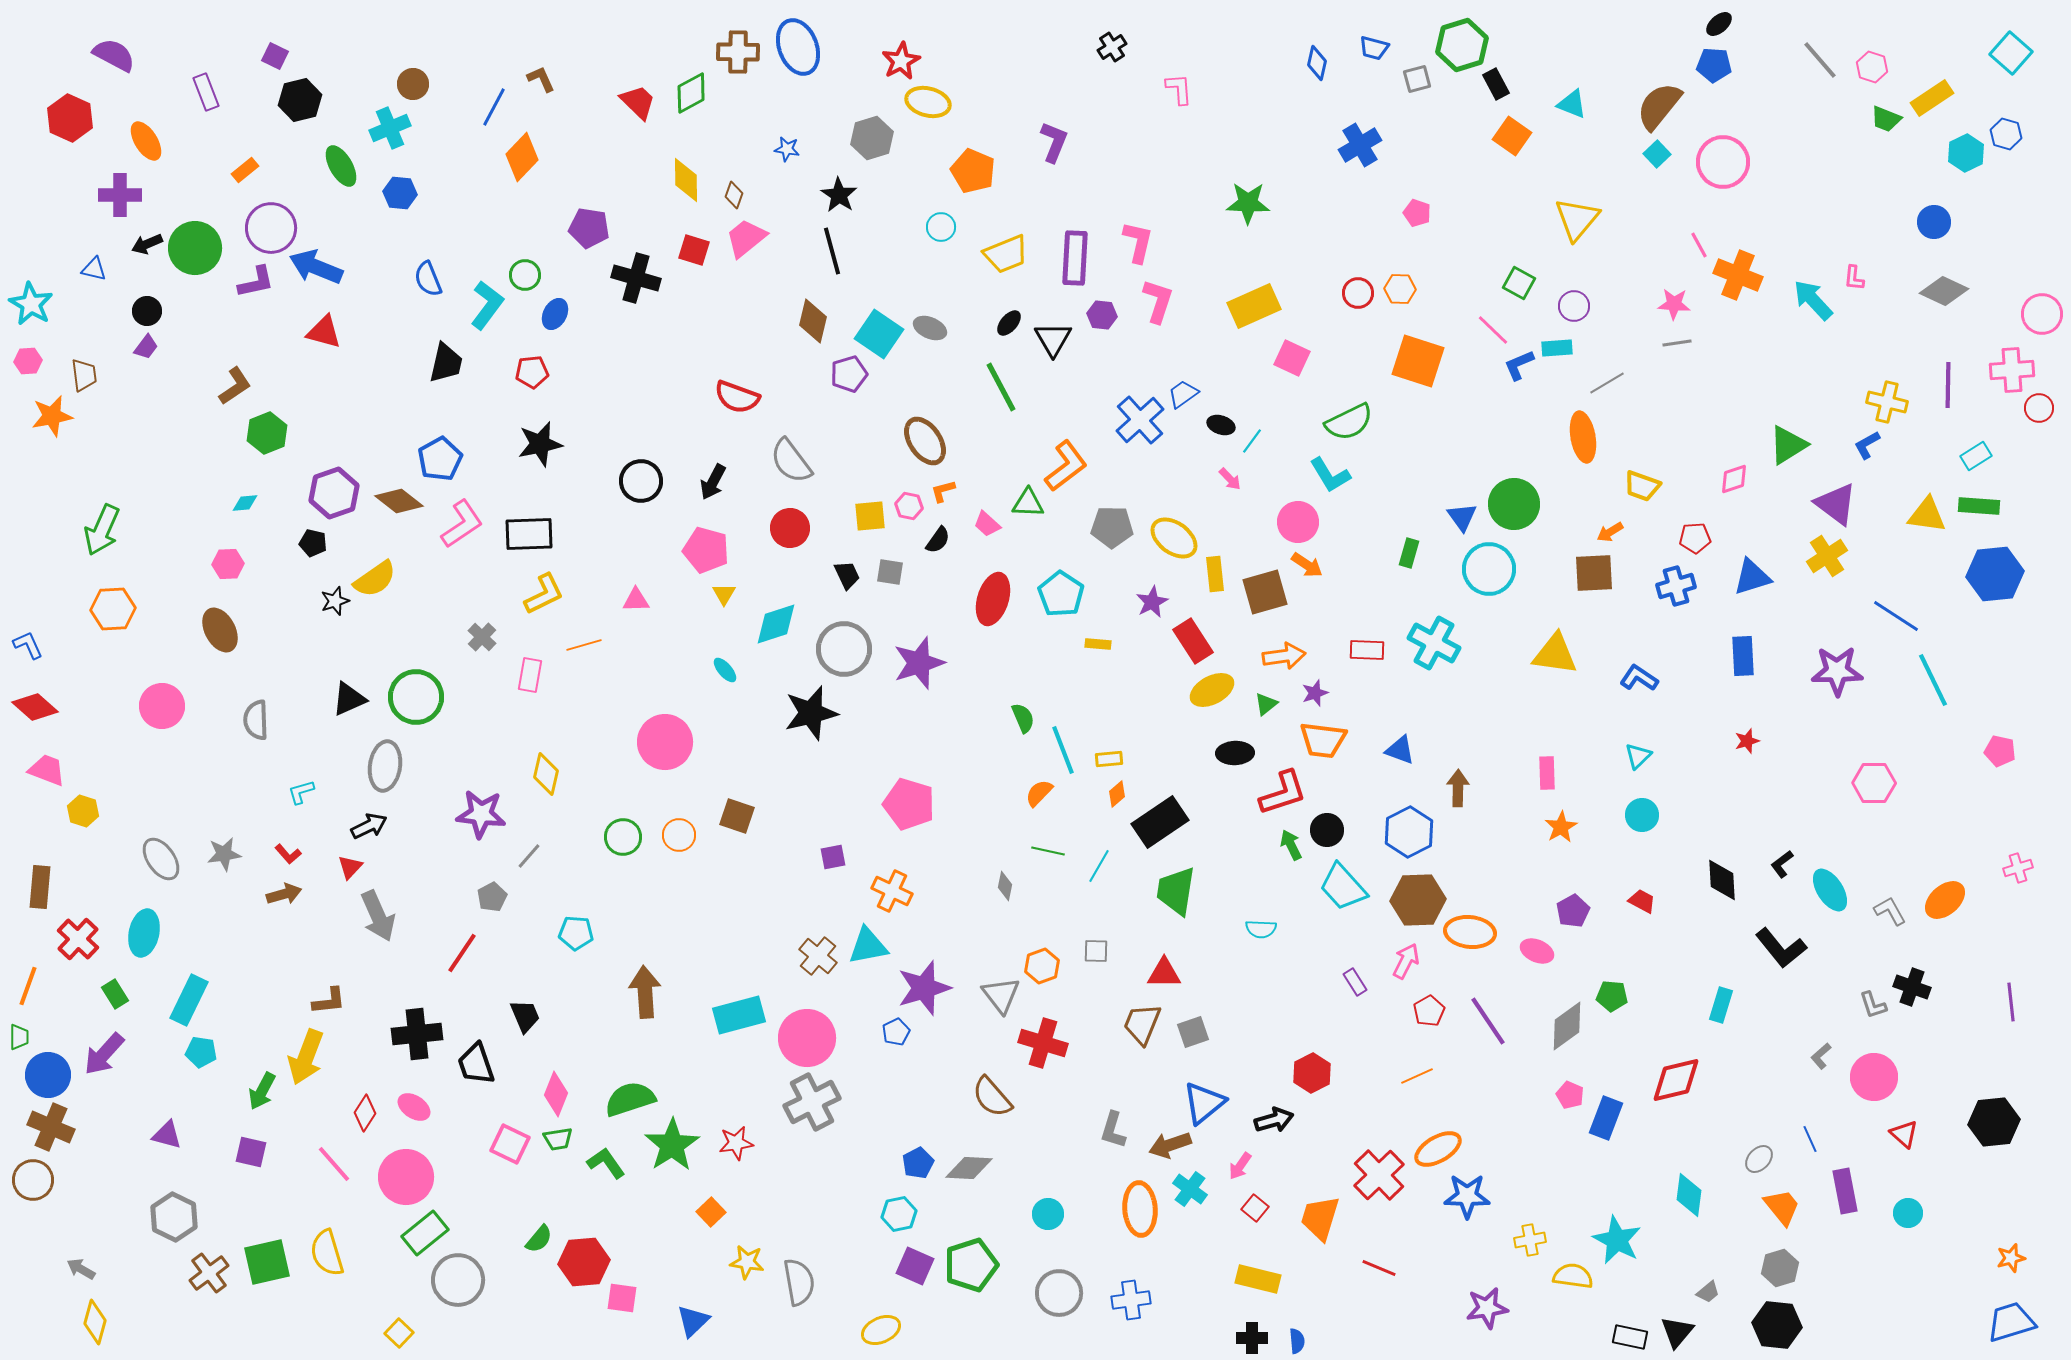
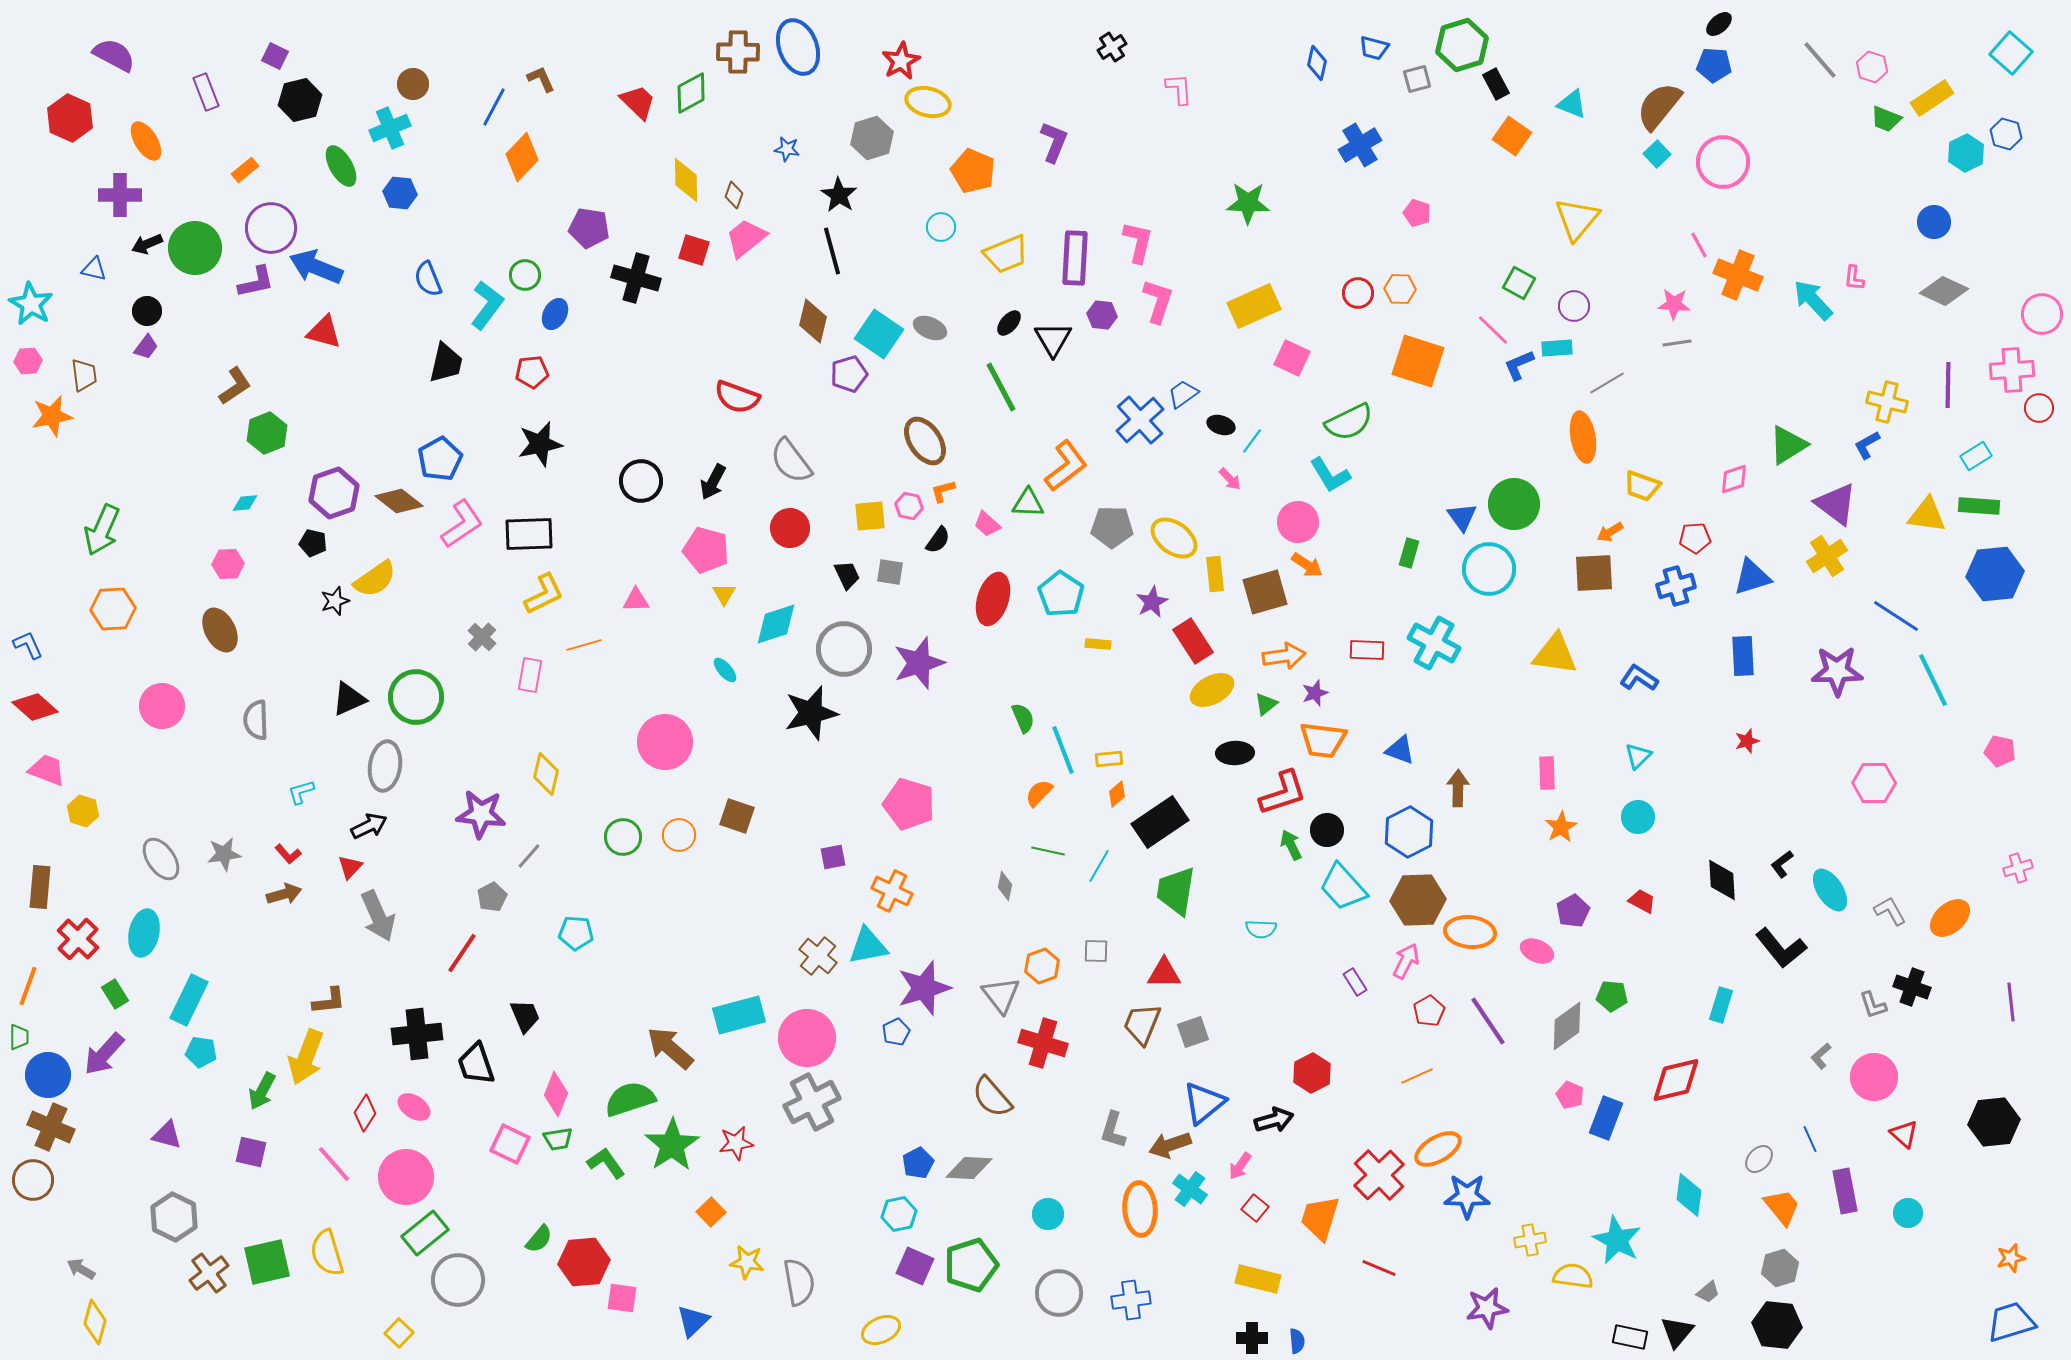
cyan circle at (1642, 815): moved 4 px left, 2 px down
orange ellipse at (1945, 900): moved 5 px right, 18 px down
brown arrow at (645, 992): moved 25 px right, 56 px down; rotated 45 degrees counterclockwise
